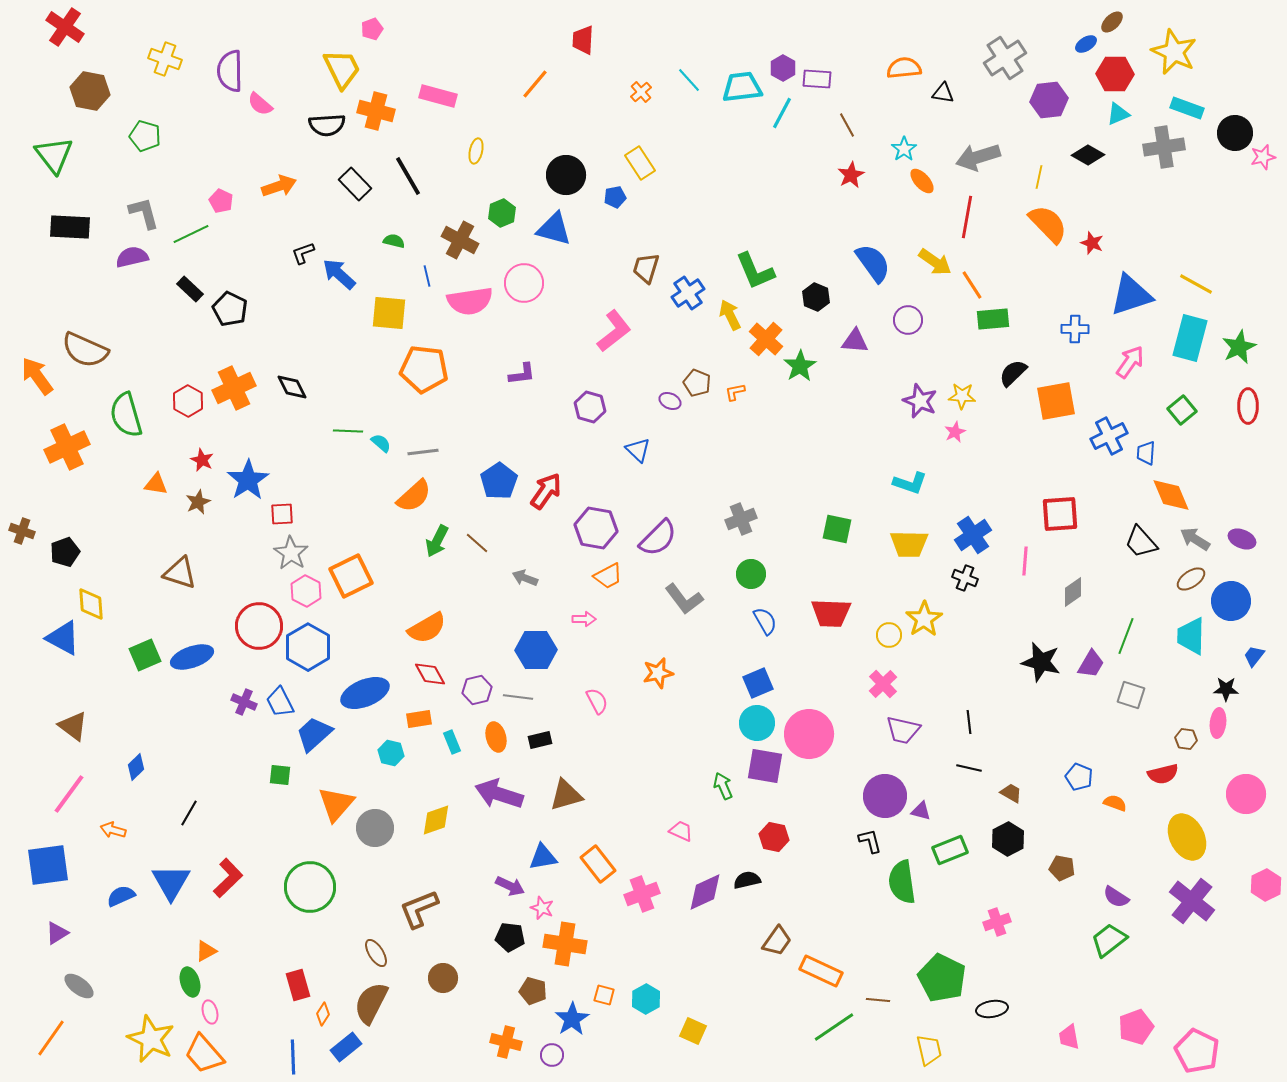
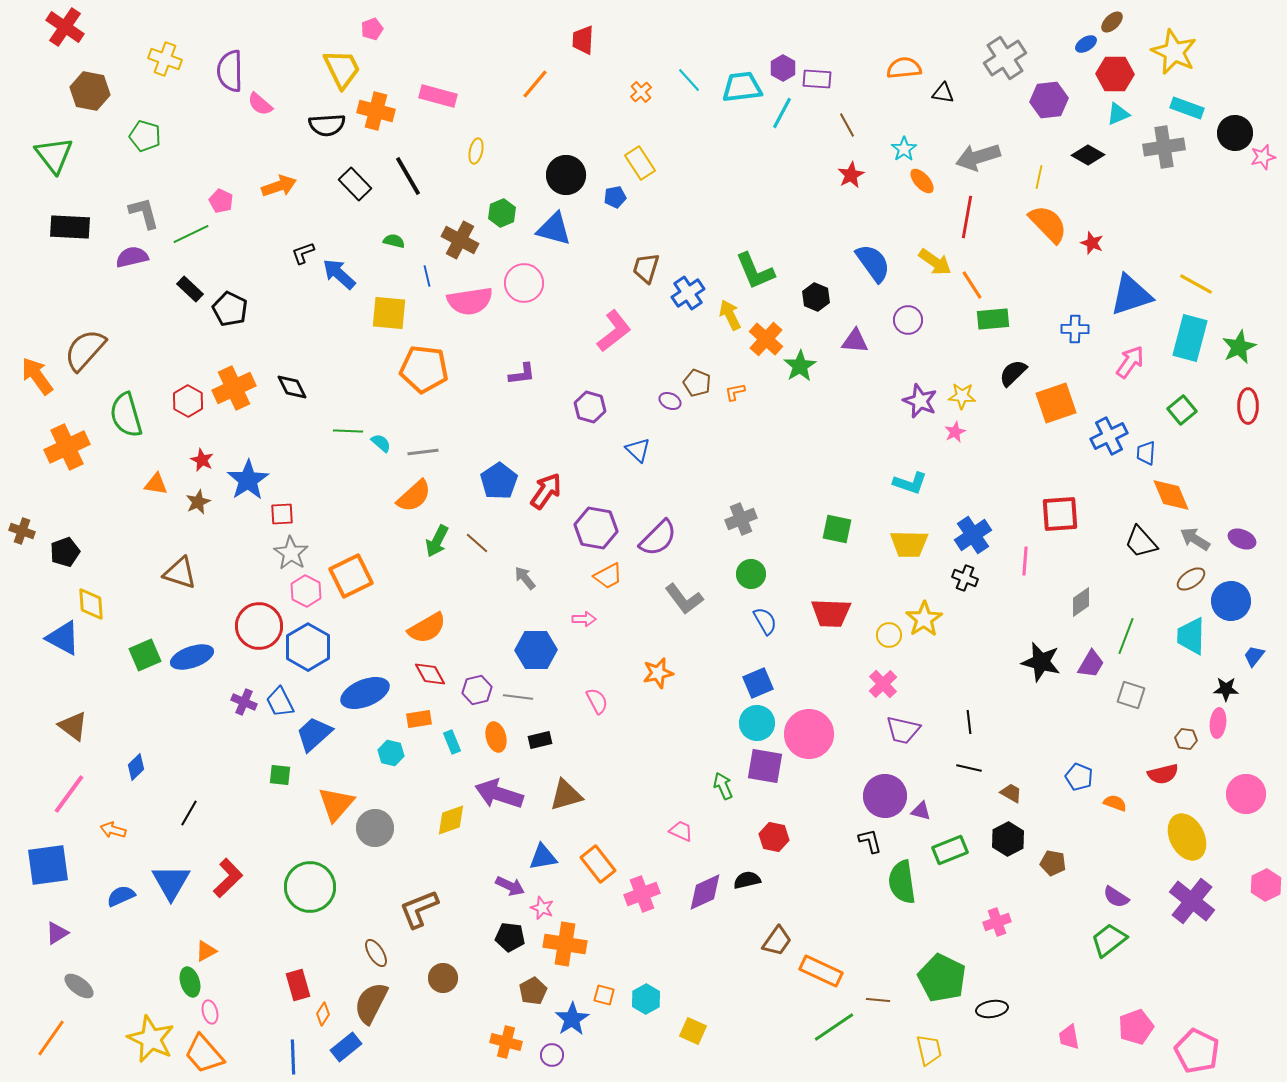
brown semicircle at (85, 350): rotated 108 degrees clockwise
orange square at (1056, 401): moved 2 px down; rotated 9 degrees counterclockwise
gray arrow at (525, 578): rotated 30 degrees clockwise
gray diamond at (1073, 592): moved 8 px right, 10 px down
yellow diamond at (436, 820): moved 15 px right
brown pentagon at (1062, 868): moved 9 px left, 5 px up
brown pentagon at (533, 991): rotated 28 degrees clockwise
